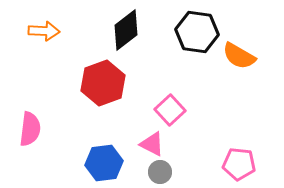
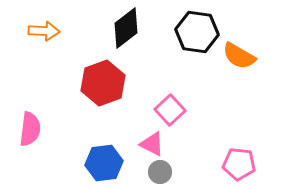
black diamond: moved 2 px up
